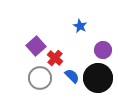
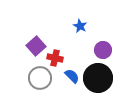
red cross: rotated 28 degrees counterclockwise
